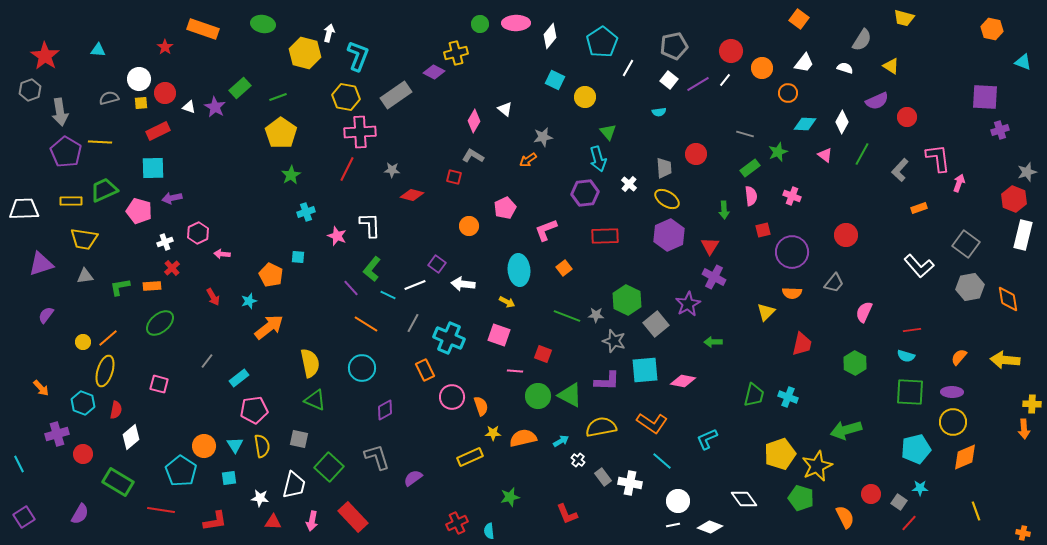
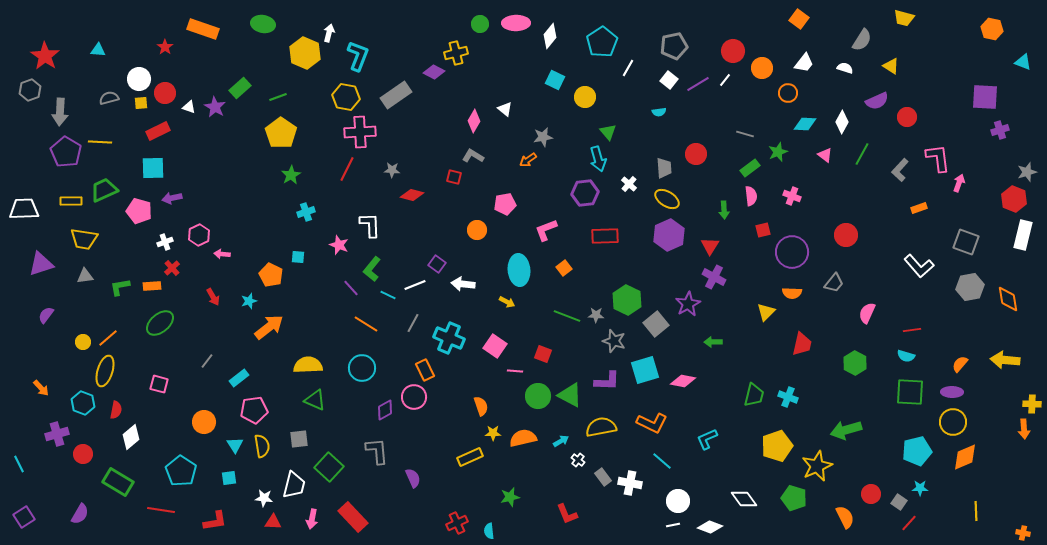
red circle at (731, 51): moved 2 px right
yellow hexagon at (305, 53): rotated 8 degrees clockwise
gray arrow at (60, 112): rotated 12 degrees clockwise
pink pentagon at (505, 208): moved 4 px up; rotated 15 degrees clockwise
orange circle at (469, 226): moved 8 px right, 4 px down
pink hexagon at (198, 233): moved 1 px right, 2 px down
pink star at (337, 236): moved 2 px right, 9 px down
gray square at (966, 244): moved 2 px up; rotated 16 degrees counterclockwise
pink semicircle at (864, 312): moved 3 px right, 1 px down
pink square at (499, 335): moved 4 px left, 11 px down; rotated 15 degrees clockwise
orange semicircle at (959, 357): moved 1 px right, 7 px down
yellow semicircle at (310, 363): moved 2 px left, 2 px down; rotated 80 degrees counterclockwise
cyan square at (645, 370): rotated 12 degrees counterclockwise
pink circle at (452, 397): moved 38 px left
orange L-shape at (652, 423): rotated 8 degrees counterclockwise
gray square at (299, 439): rotated 18 degrees counterclockwise
orange circle at (204, 446): moved 24 px up
cyan pentagon at (916, 449): moved 1 px right, 2 px down
yellow pentagon at (780, 454): moved 3 px left, 8 px up
gray L-shape at (377, 457): moved 6 px up; rotated 12 degrees clockwise
purple semicircle at (413, 478): rotated 102 degrees clockwise
white star at (260, 498): moved 4 px right
green pentagon at (801, 498): moved 7 px left
yellow line at (976, 511): rotated 18 degrees clockwise
pink arrow at (312, 521): moved 2 px up
